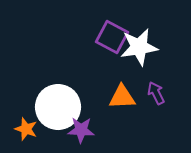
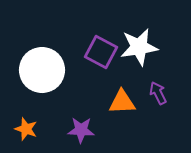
purple square: moved 11 px left, 15 px down
purple arrow: moved 2 px right
orange triangle: moved 5 px down
white circle: moved 16 px left, 37 px up
